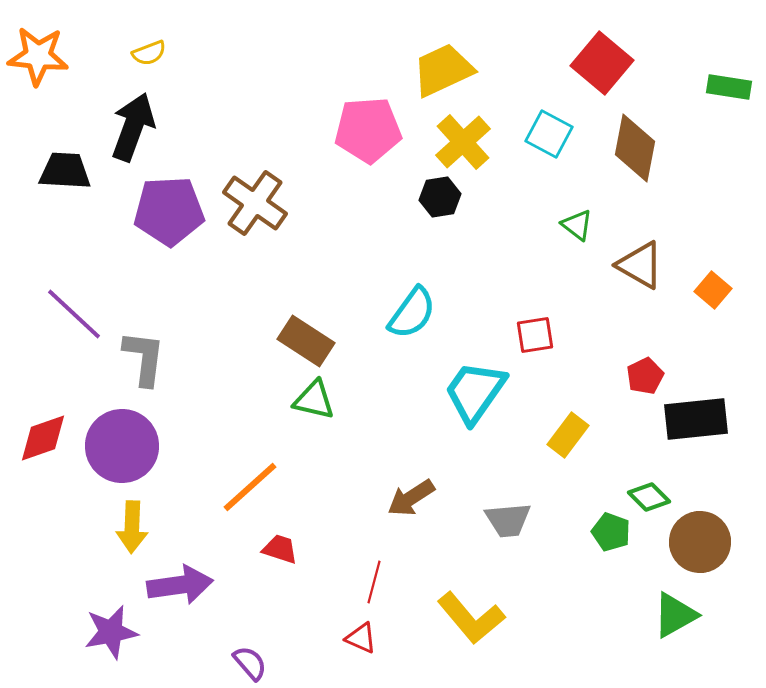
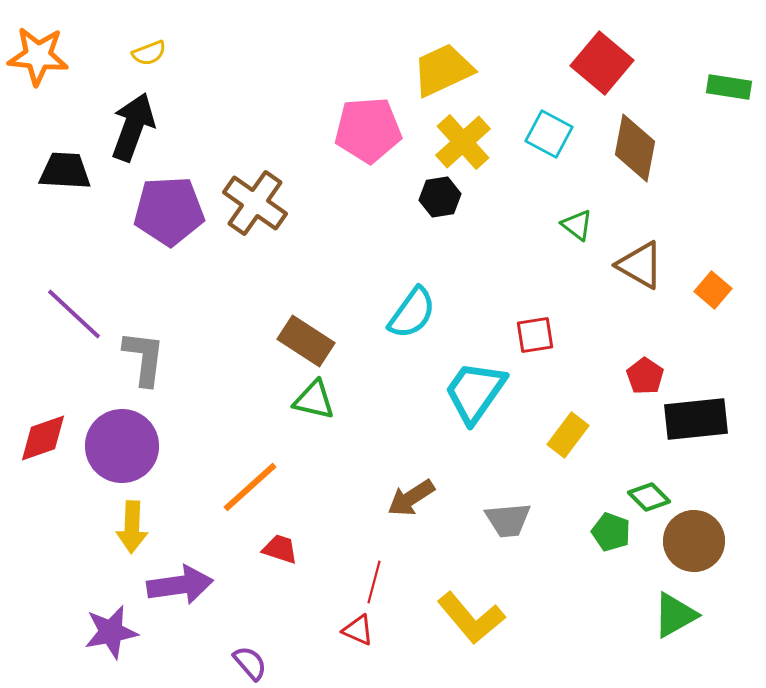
red pentagon at (645, 376): rotated 12 degrees counterclockwise
brown circle at (700, 542): moved 6 px left, 1 px up
red triangle at (361, 638): moved 3 px left, 8 px up
